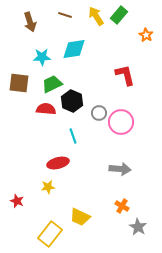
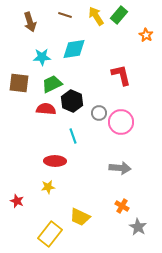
red L-shape: moved 4 px left
red ellipse: moved 3 px left, 2 px up; rotated 15 degrees clockwise
gray arrow: moved 1 px up
